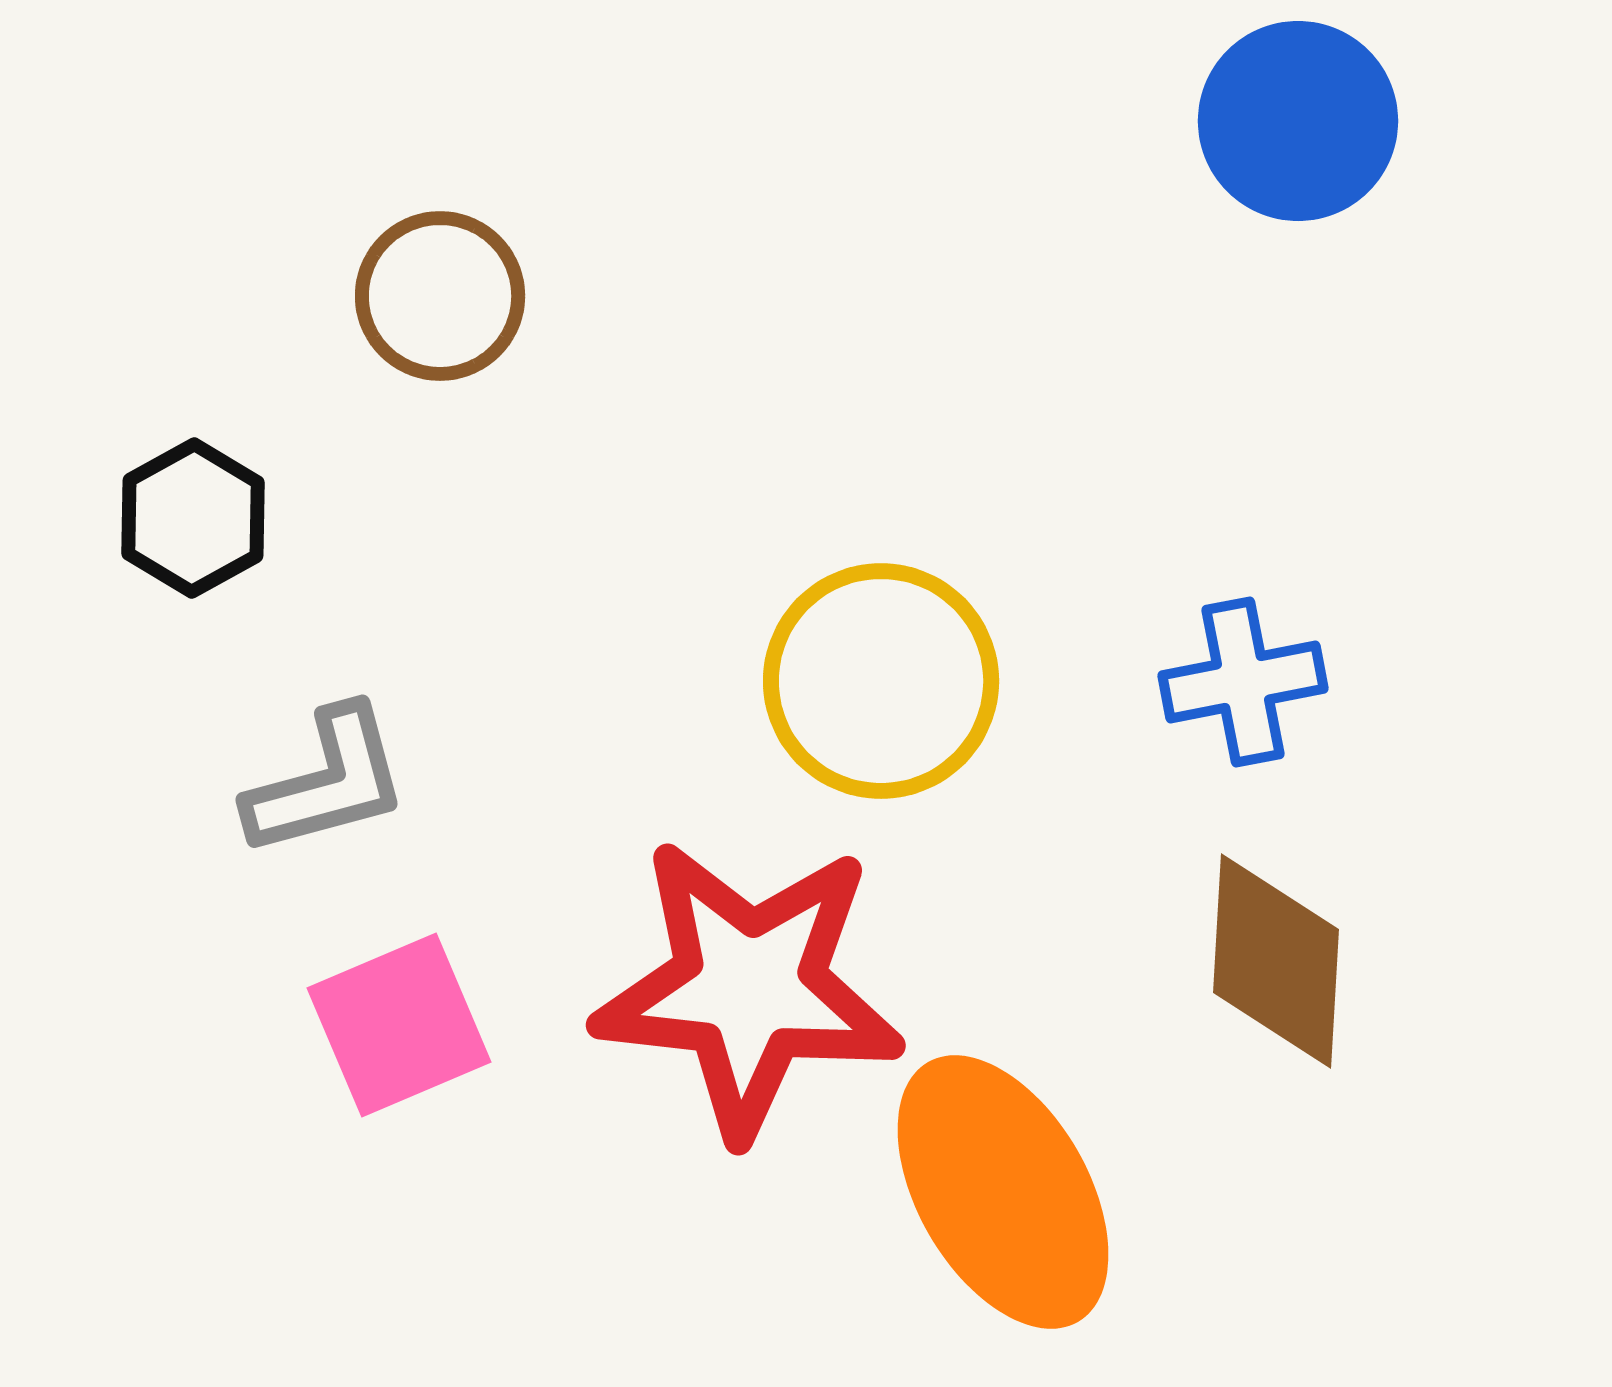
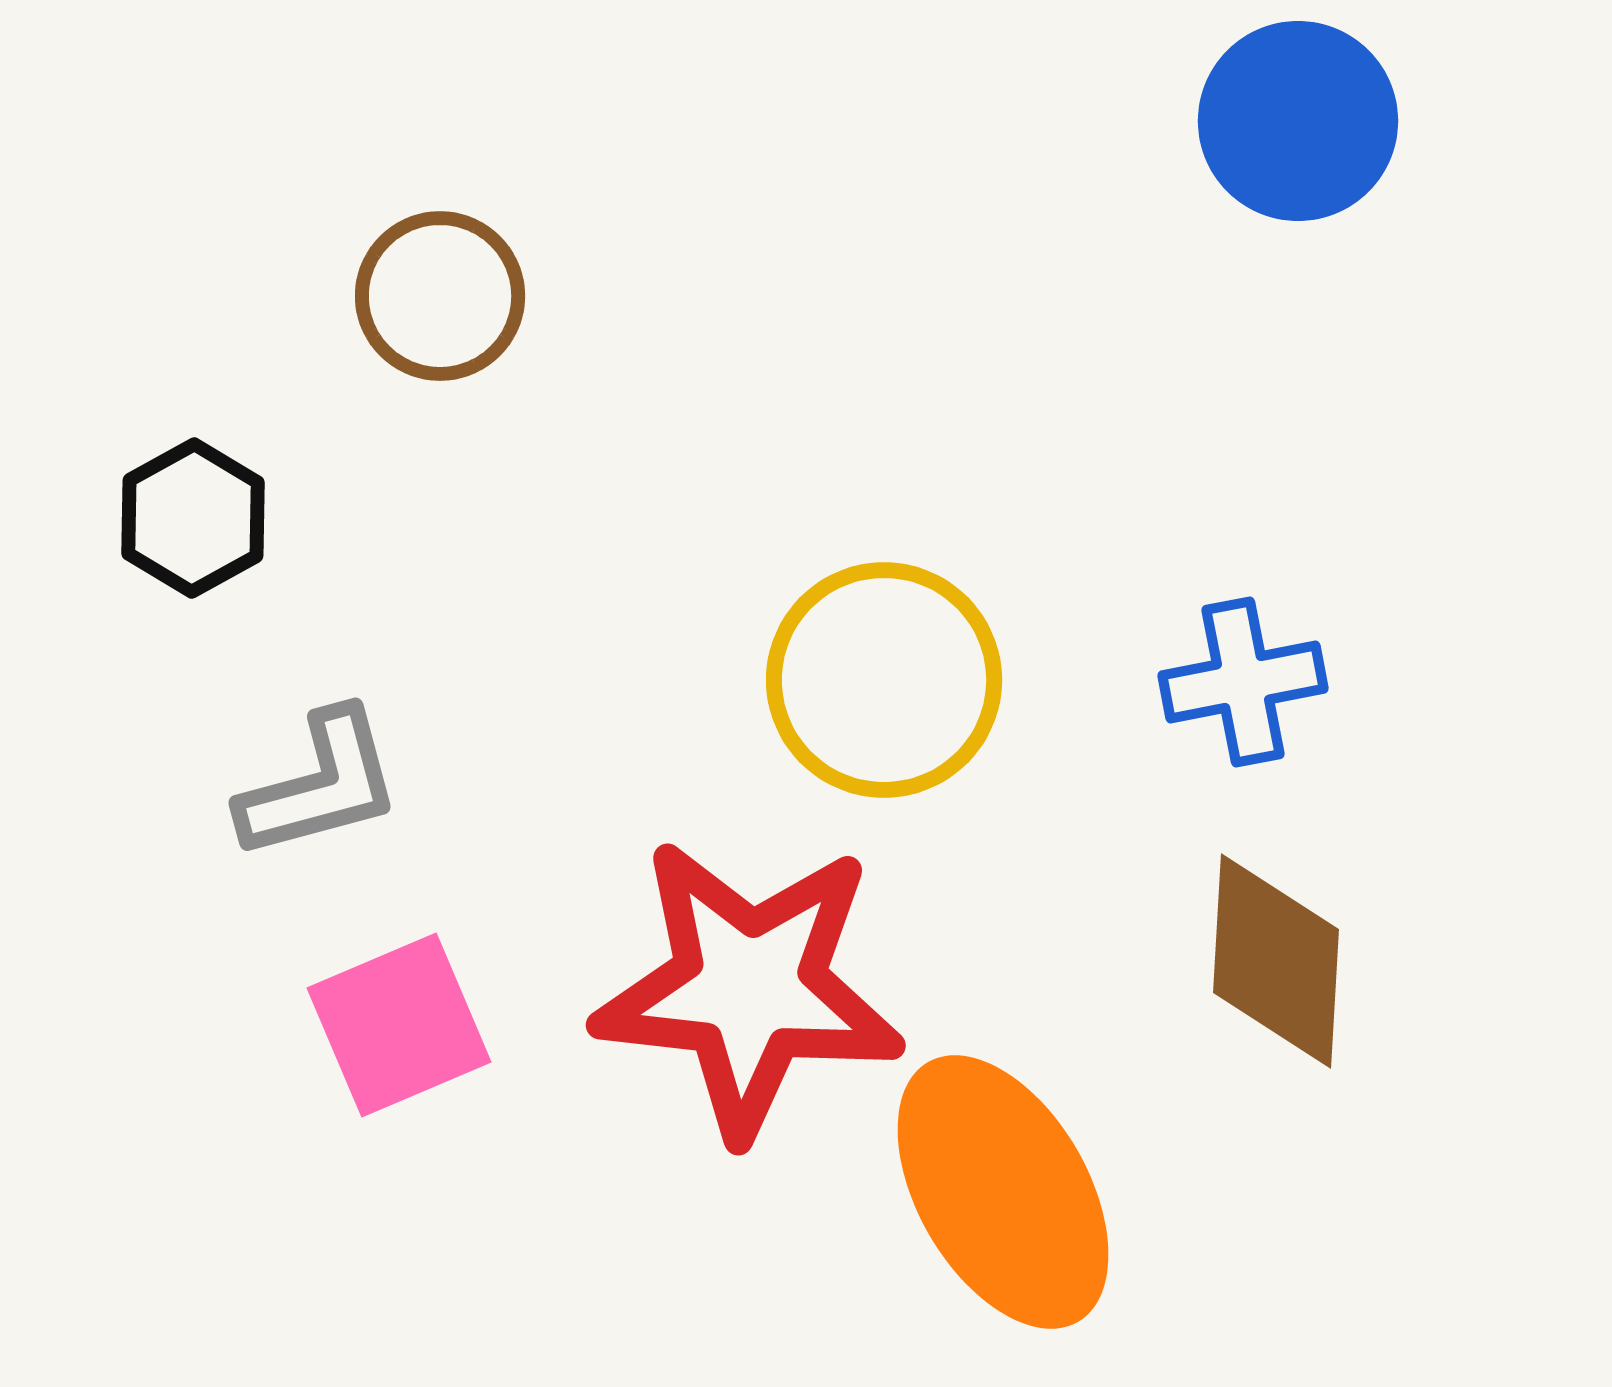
yellow circle: moved 3 px right, 1 px up
gray L-shape: moved 7 px left, 3 px down
